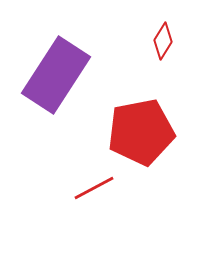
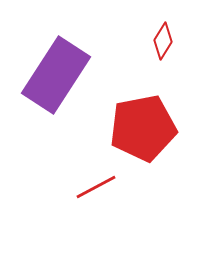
red pentagon: moved 2 px right, 4 px up
red line: moved 2 px right, 1 px up
